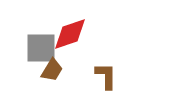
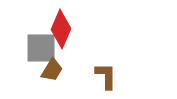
red diamond: moved 9 px left, 5 px up; rotated 48 degrees counterclockwise
